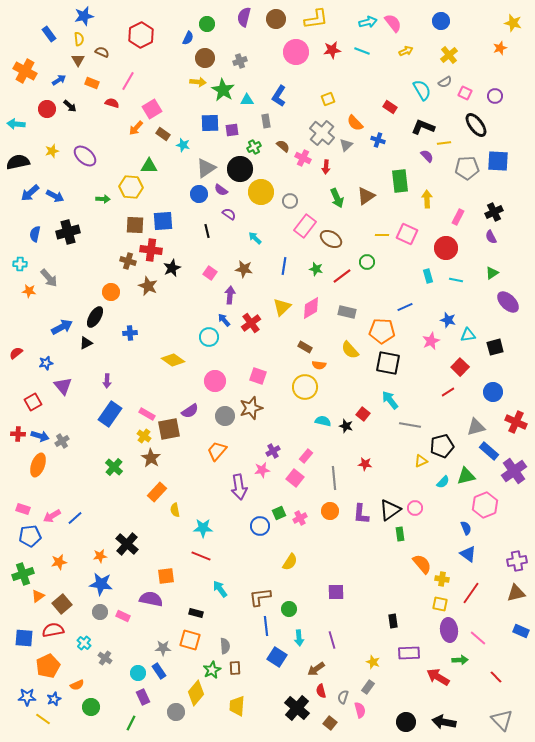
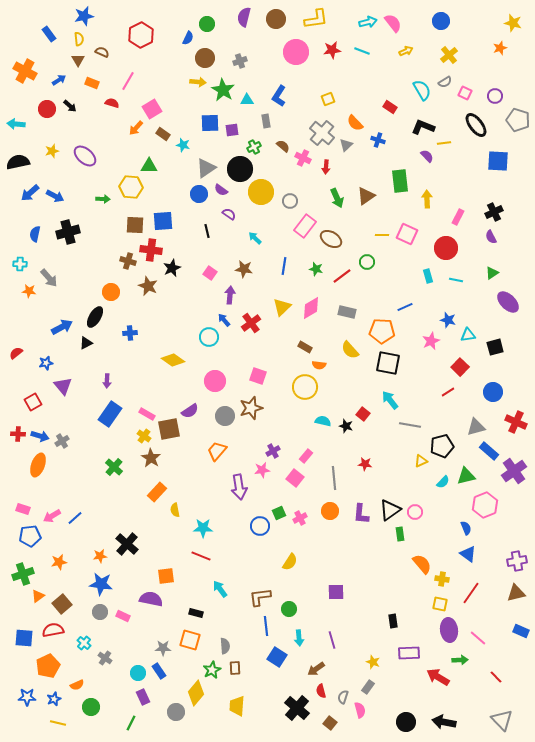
gray pentagon at (467, 168): moved 51 px right, 48 px up; rotated 20 degrees clockwise
pink circle at (415, 508): moved 4 px down
yellow line at (43, 719): moved 15 px right, 4 px down; rotated 21 degrees counterclockwise
